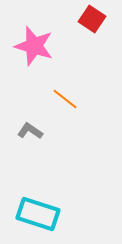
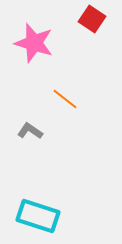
pink star: moved 3 px up
cyan rectangle: moved 2 px down
